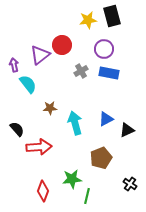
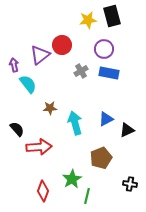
green star: rotated 24 degrees counterclockwise
black cross: rotated 24 degrees counterclockwise
